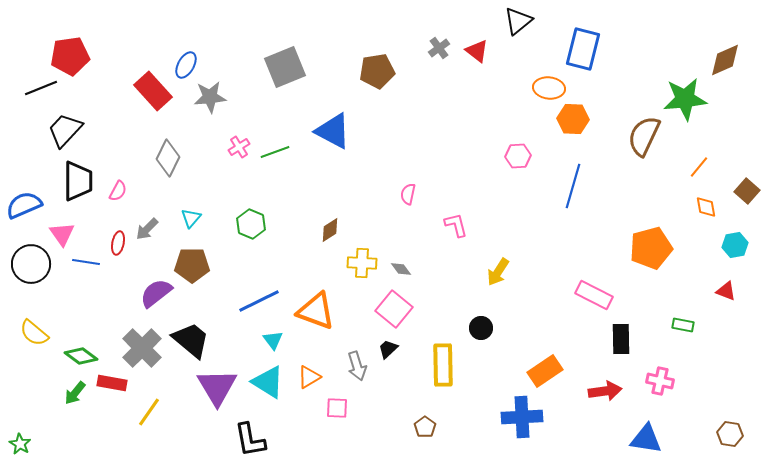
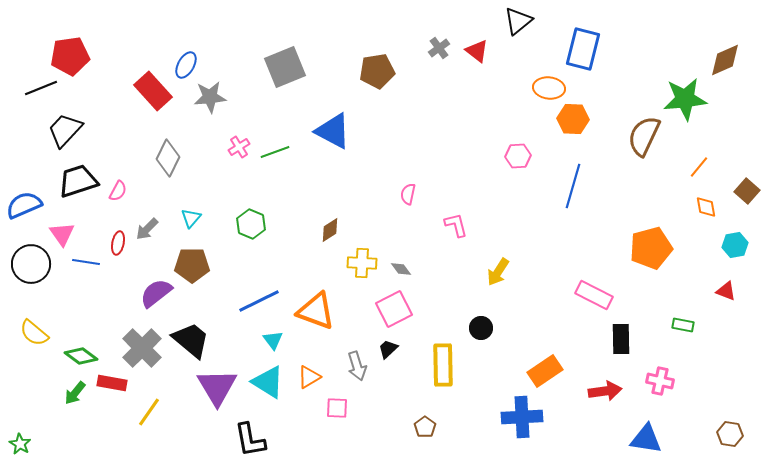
black trapezoid at (78, 181): rotated 108 degrees counterclockwise
pink square at (394, 309): rotated 24 degrees clockwise
